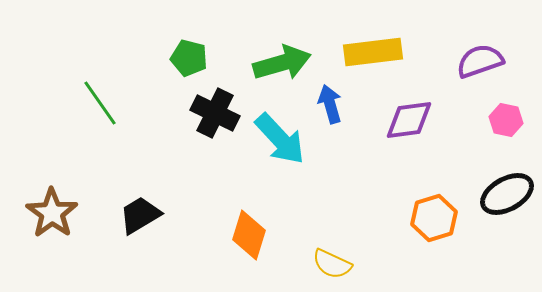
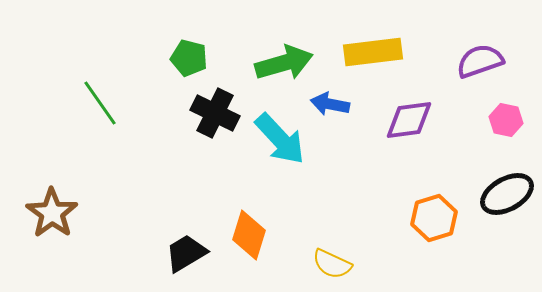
green arrow: moved 2 px right
blue arrow: rotated 63 degrees counterclockwise
black trapezoid: moved 46 px right, 38 px down
